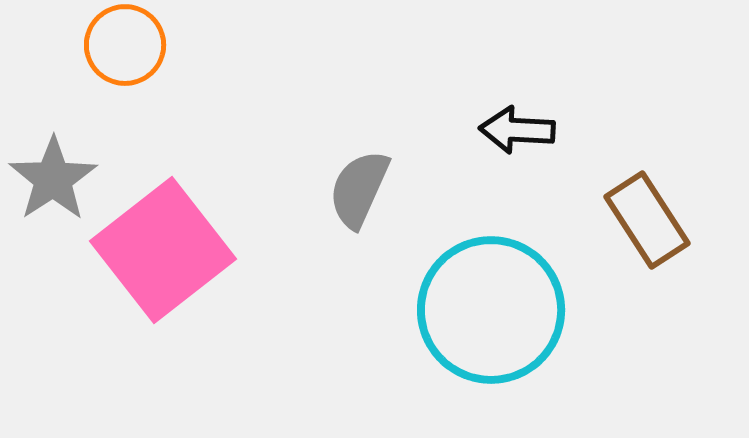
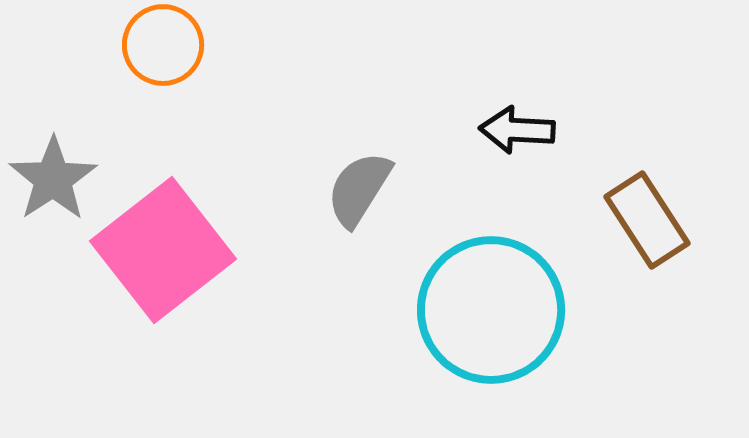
orange circle: moved 38 px right
gray semicircle: rotated 8 degrees clockwise
